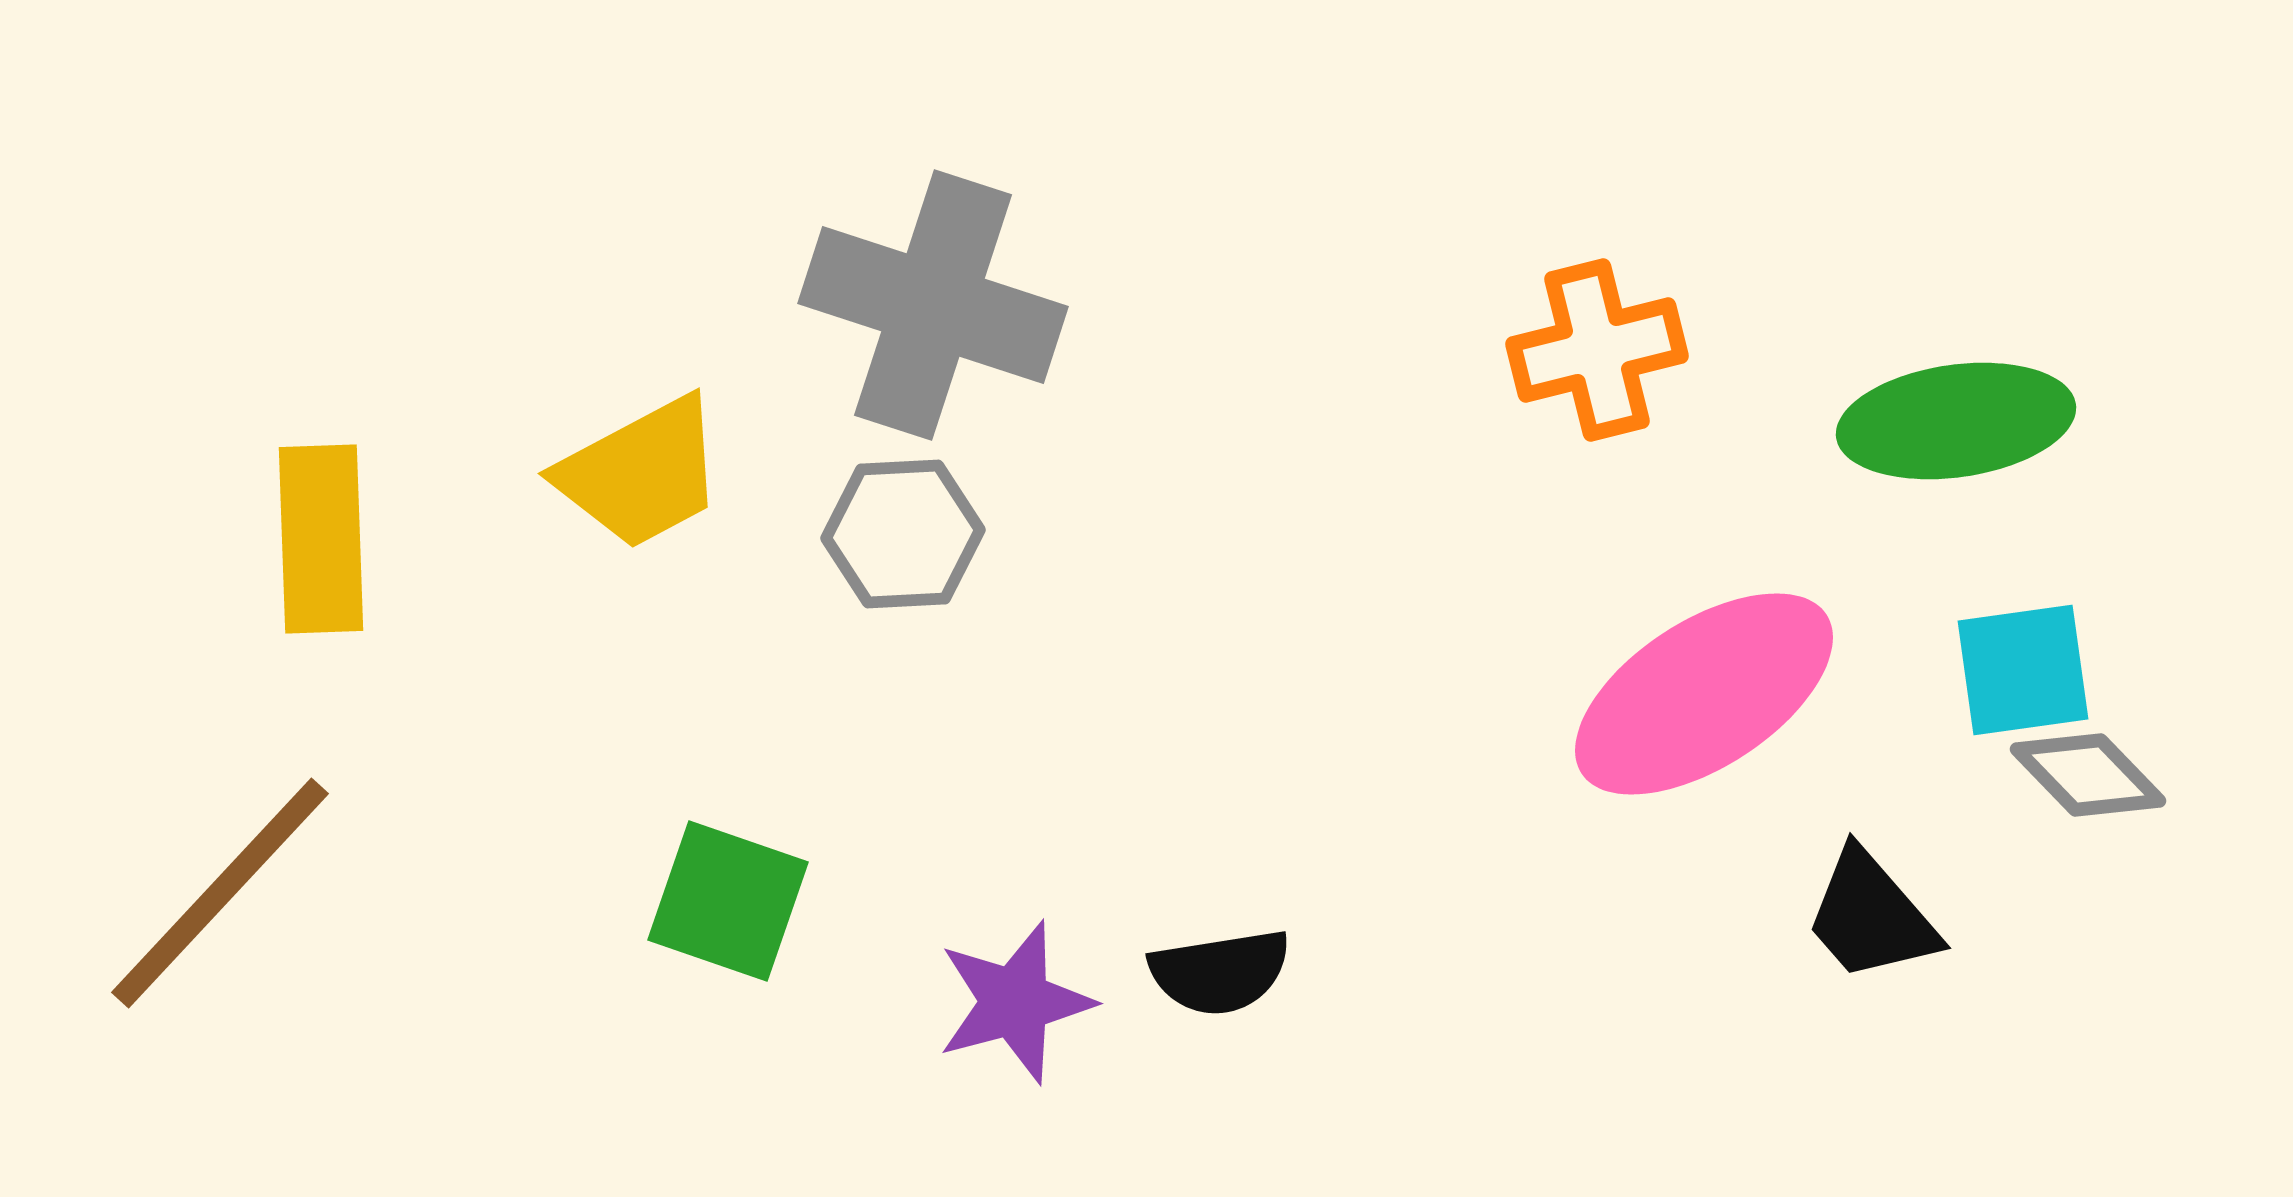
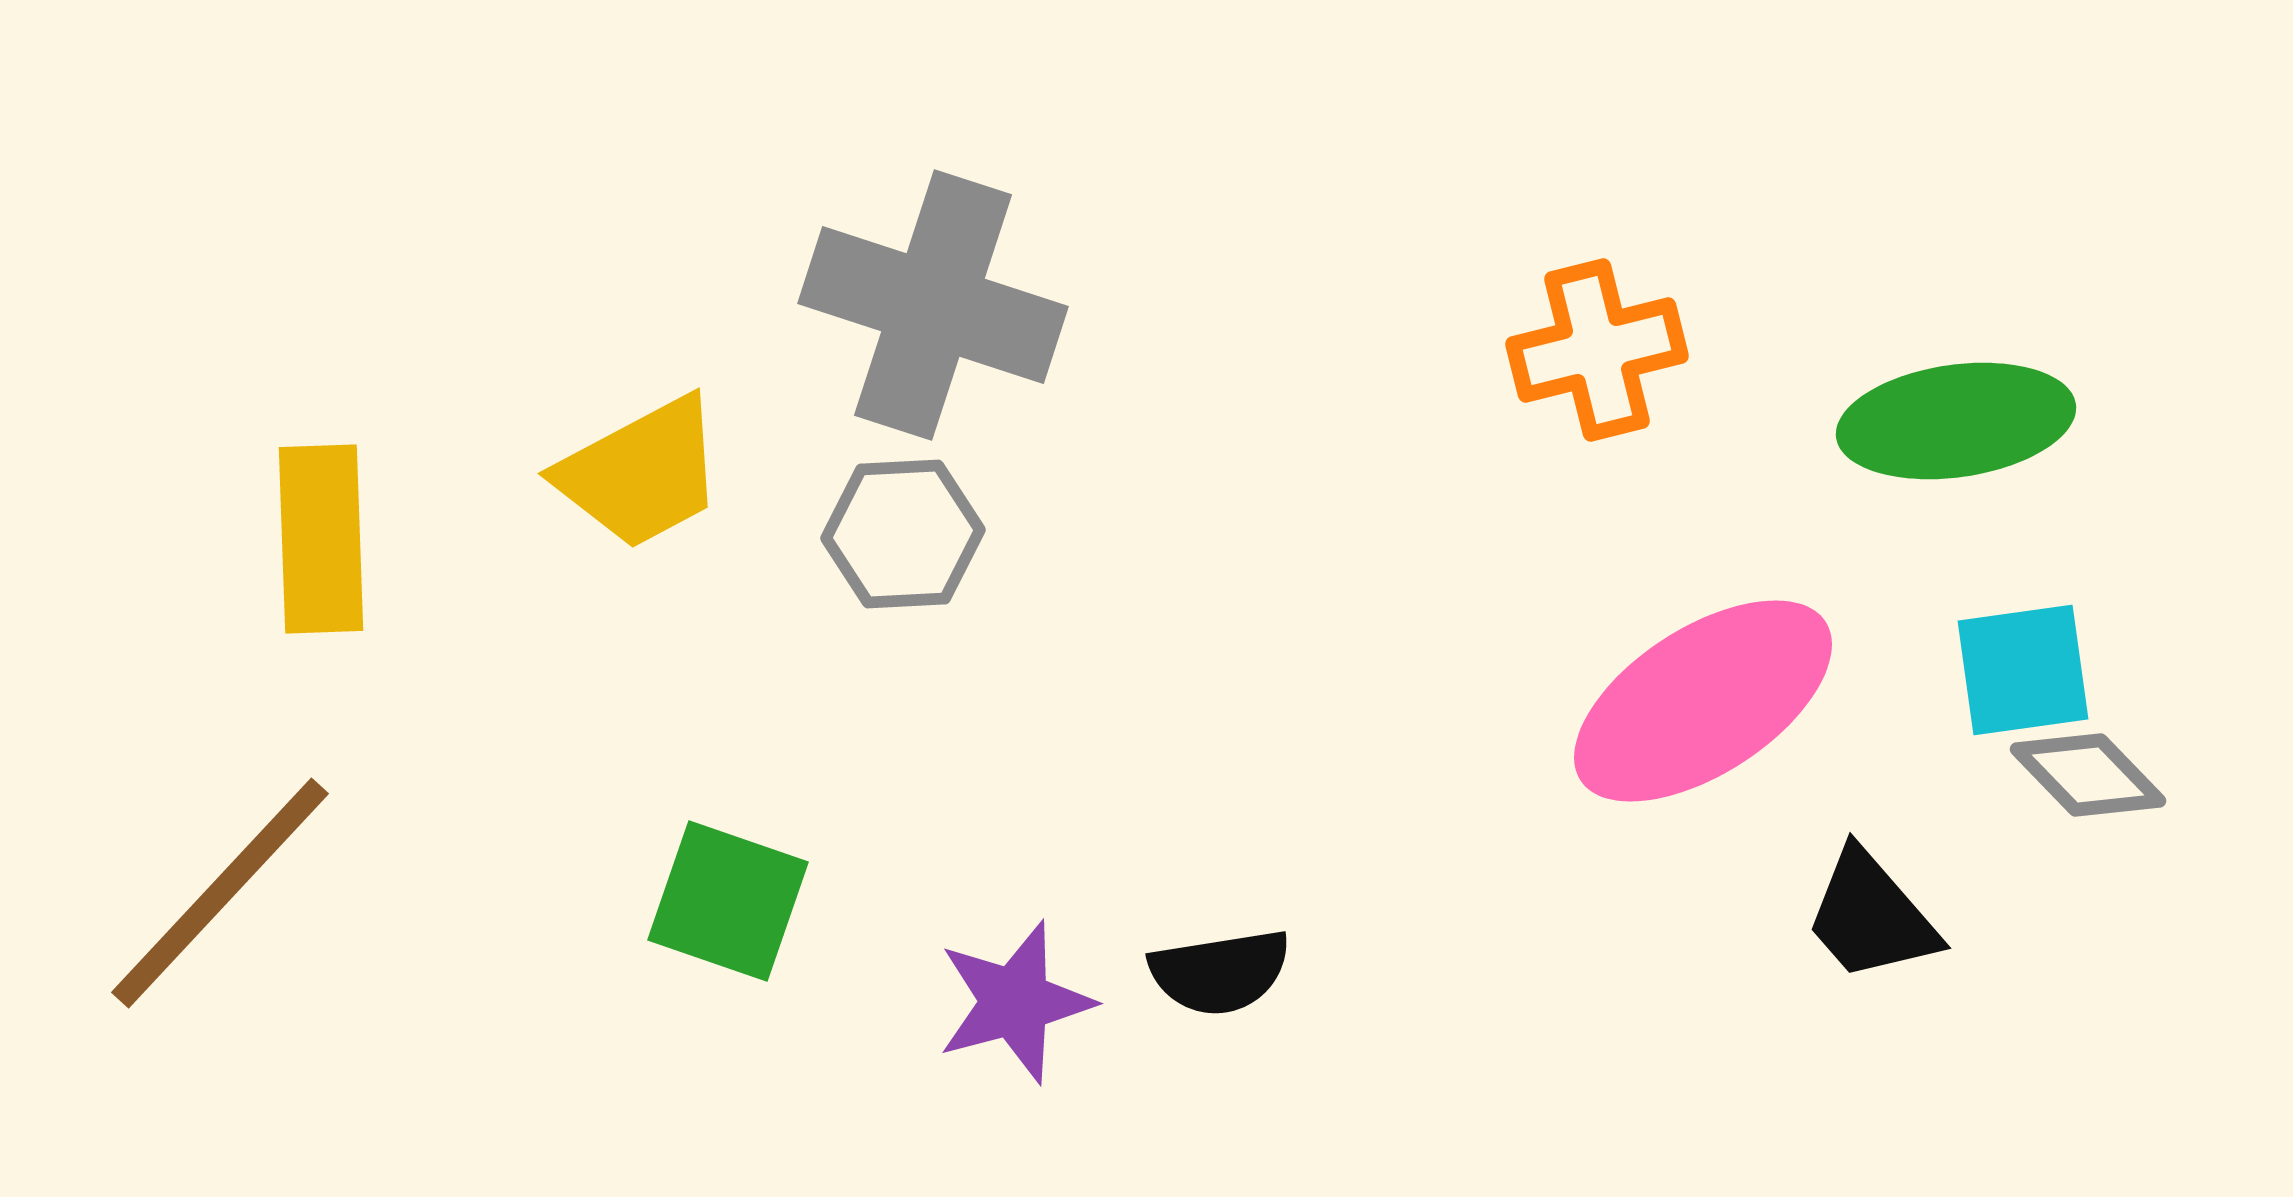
pink ellipse: moved 1 px left, 7 px down
